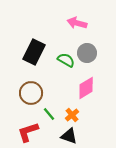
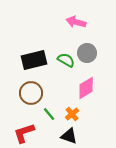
pink arrow: moved 1 px left, 1 px up
black rectangle: moved 8 px down; rotated 50 degrees clockwise
orange cross: moved 1 px up
red L-shape: moved 4 px left, 1 px down
